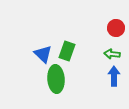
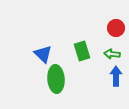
green rectangle: moved 15 px right; rotated 36 degrees counterclockwise
blue arrow: moved 2 px right
